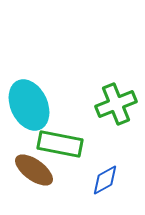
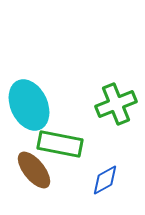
brown ellipse: rotated 15 degrees clockwise
